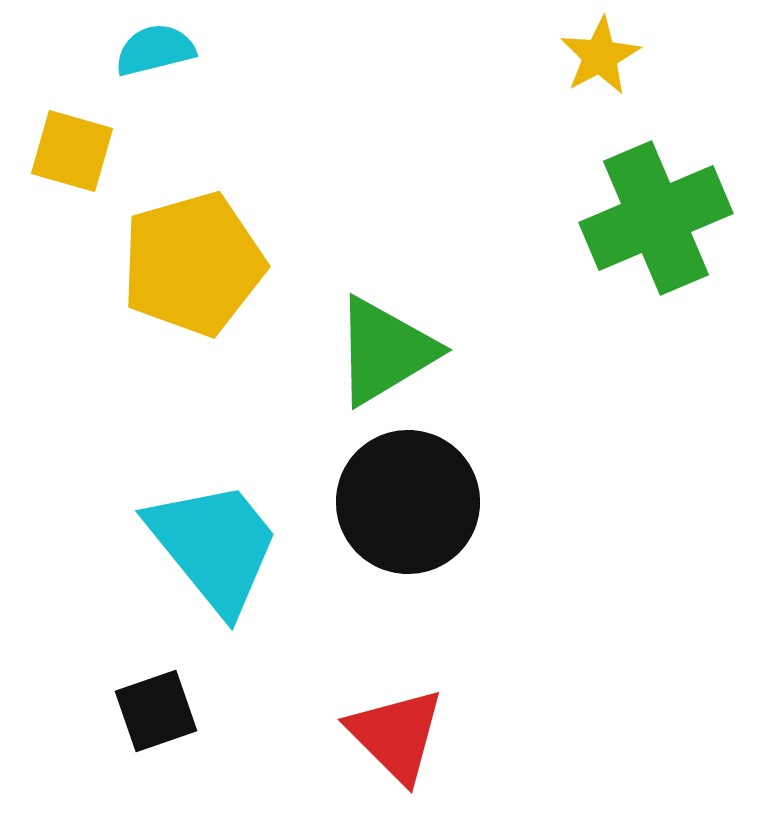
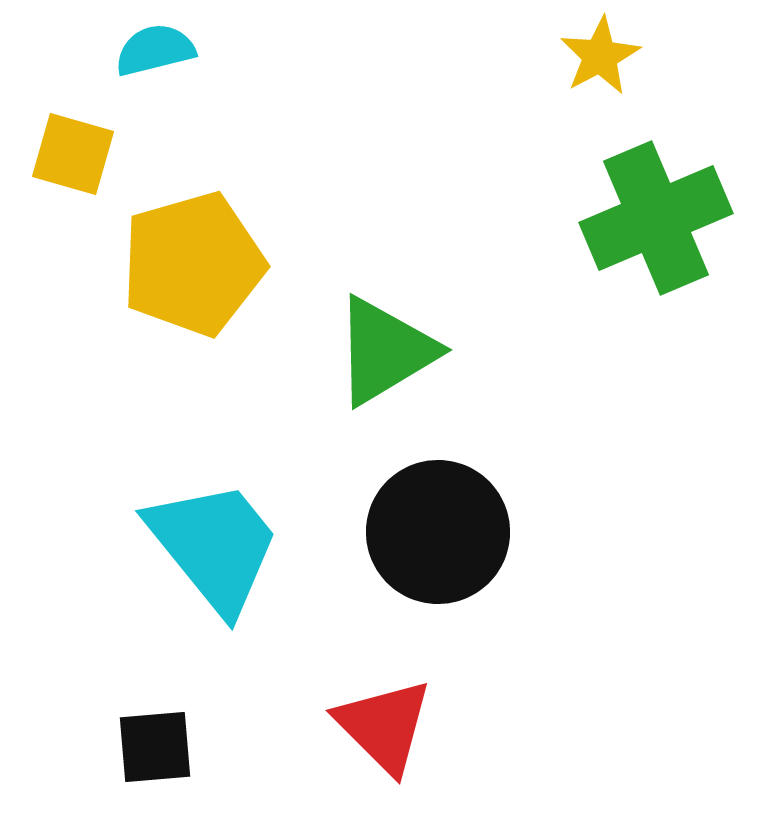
yellow square: moved 1 px right, 3 px down
black circle: moved 30 px right, 30 px down
black square: moved 1 px left, 36 px down; rotated 14 degrees clockwise
red triangle: moved 12 px left, 9 px up
